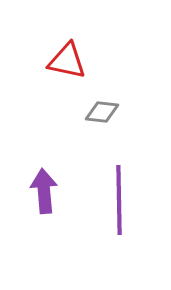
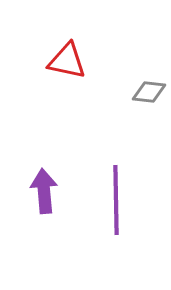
gray diamond: moved 47 px right, 20 px up
purple line: moved 3 px left
